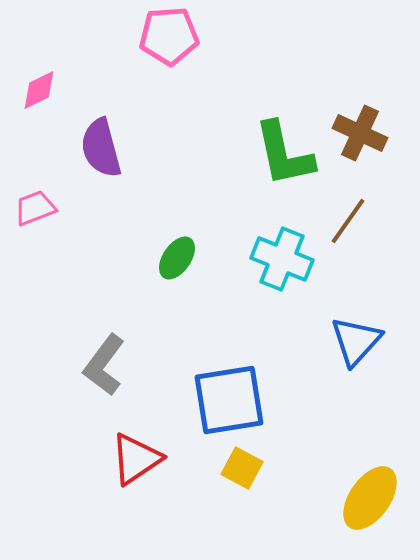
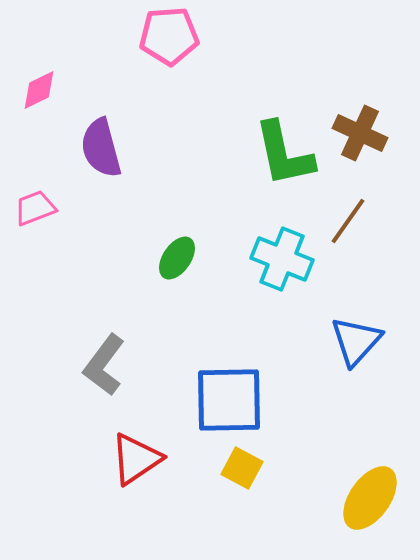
blue square: rotated 8 degrees clockwise
